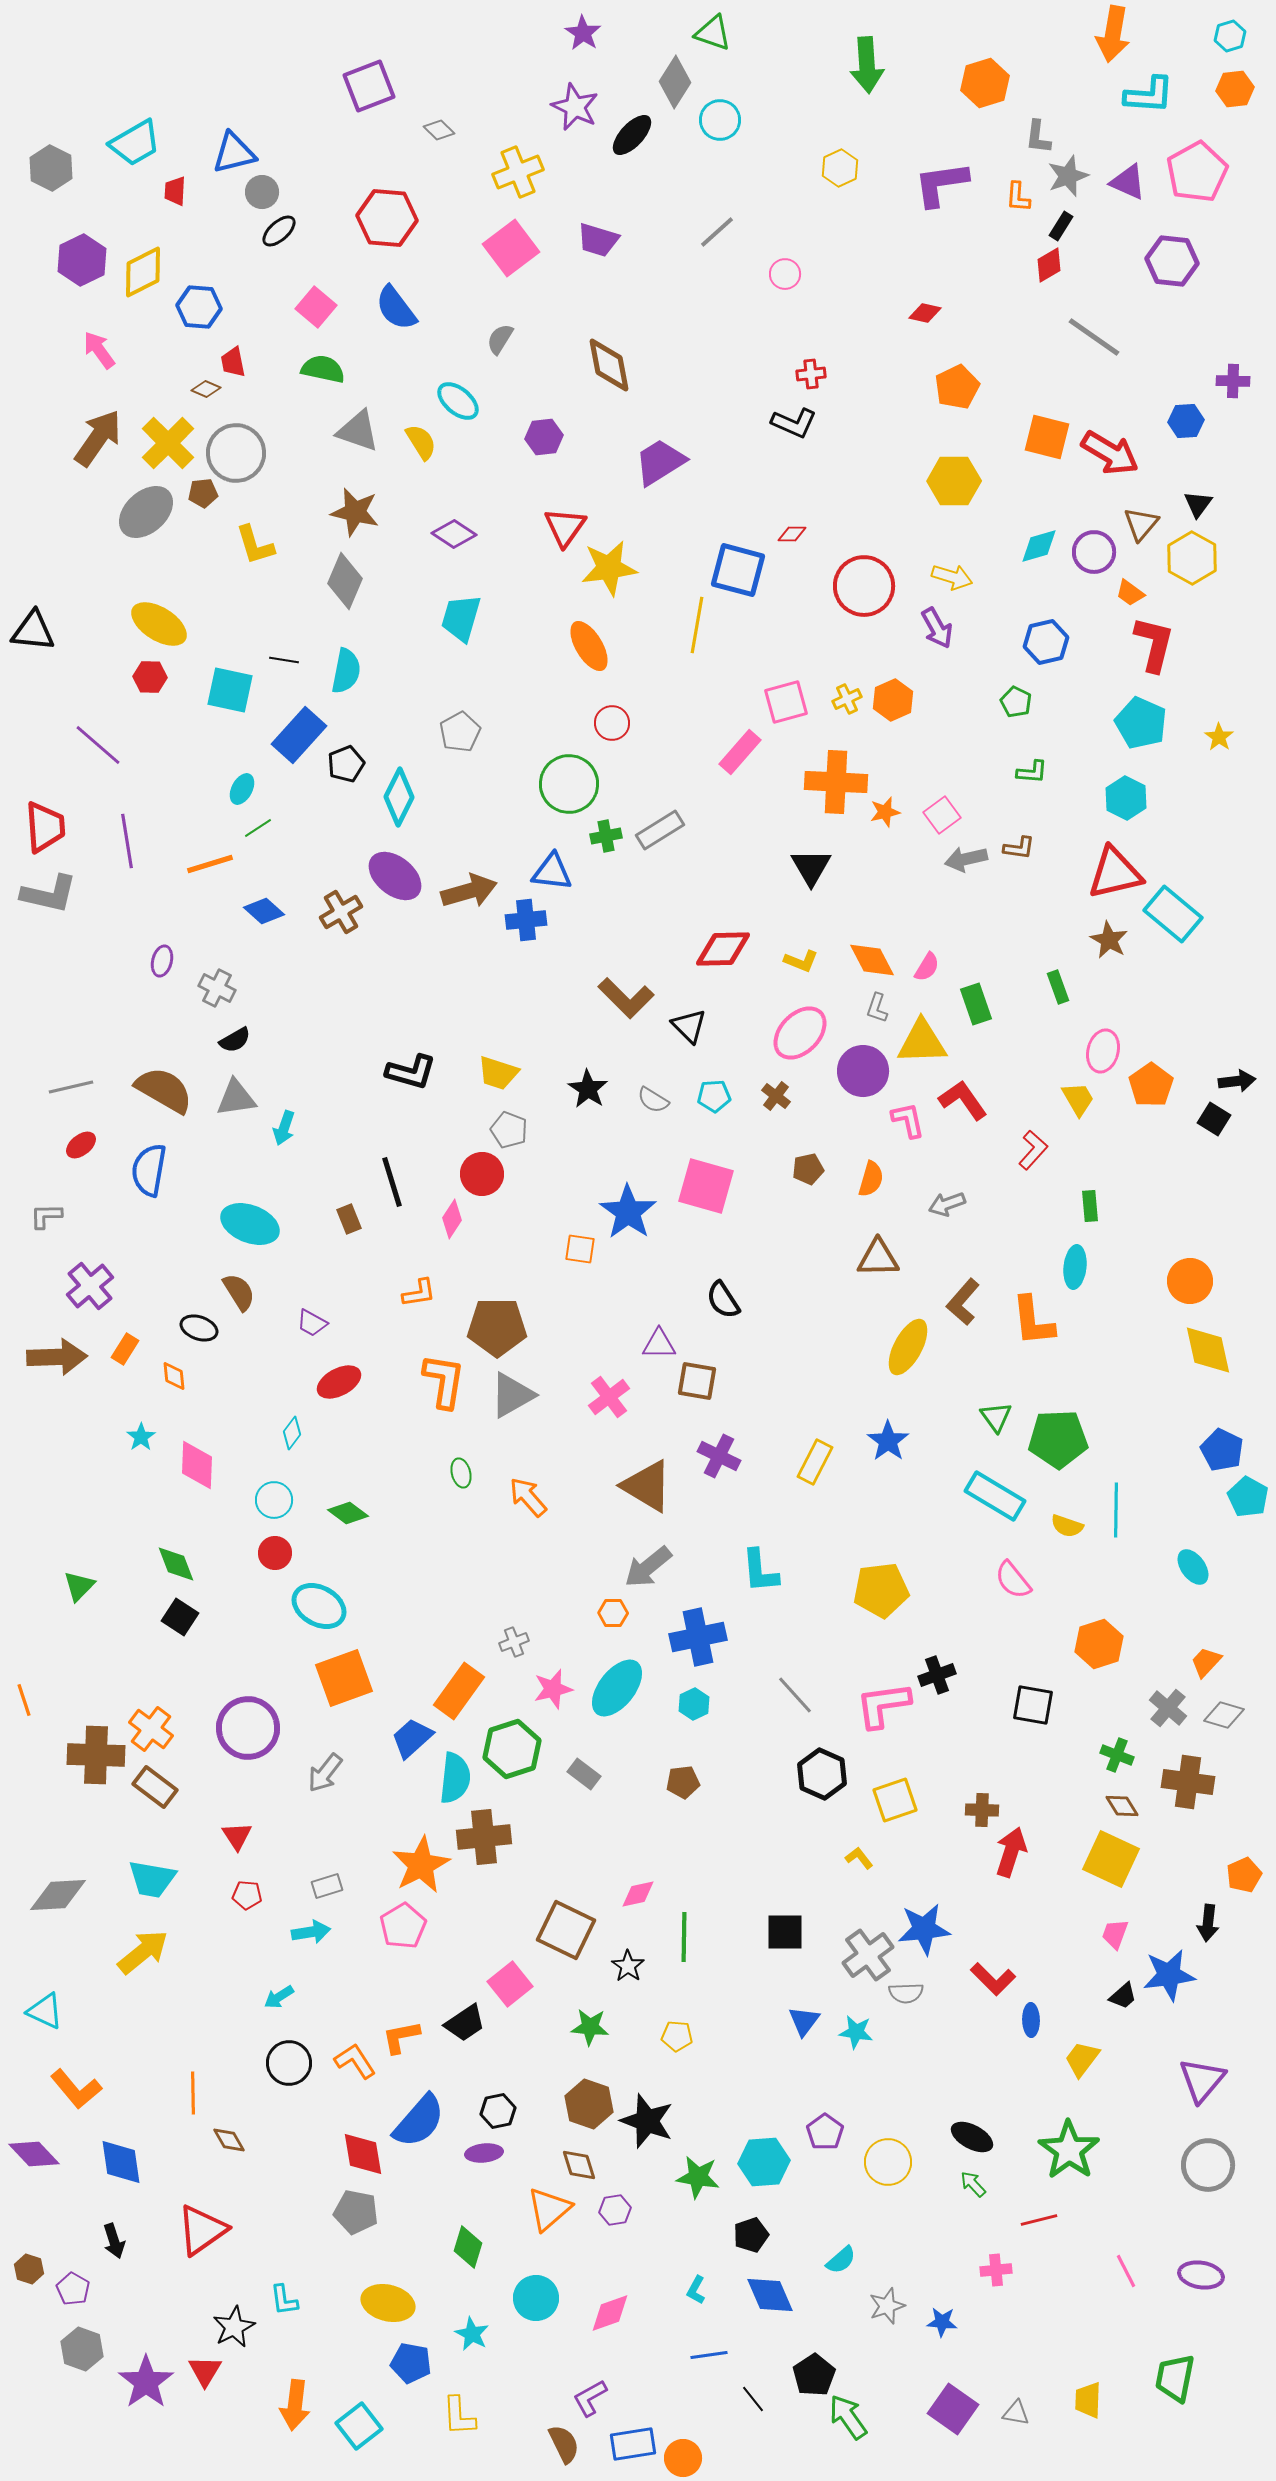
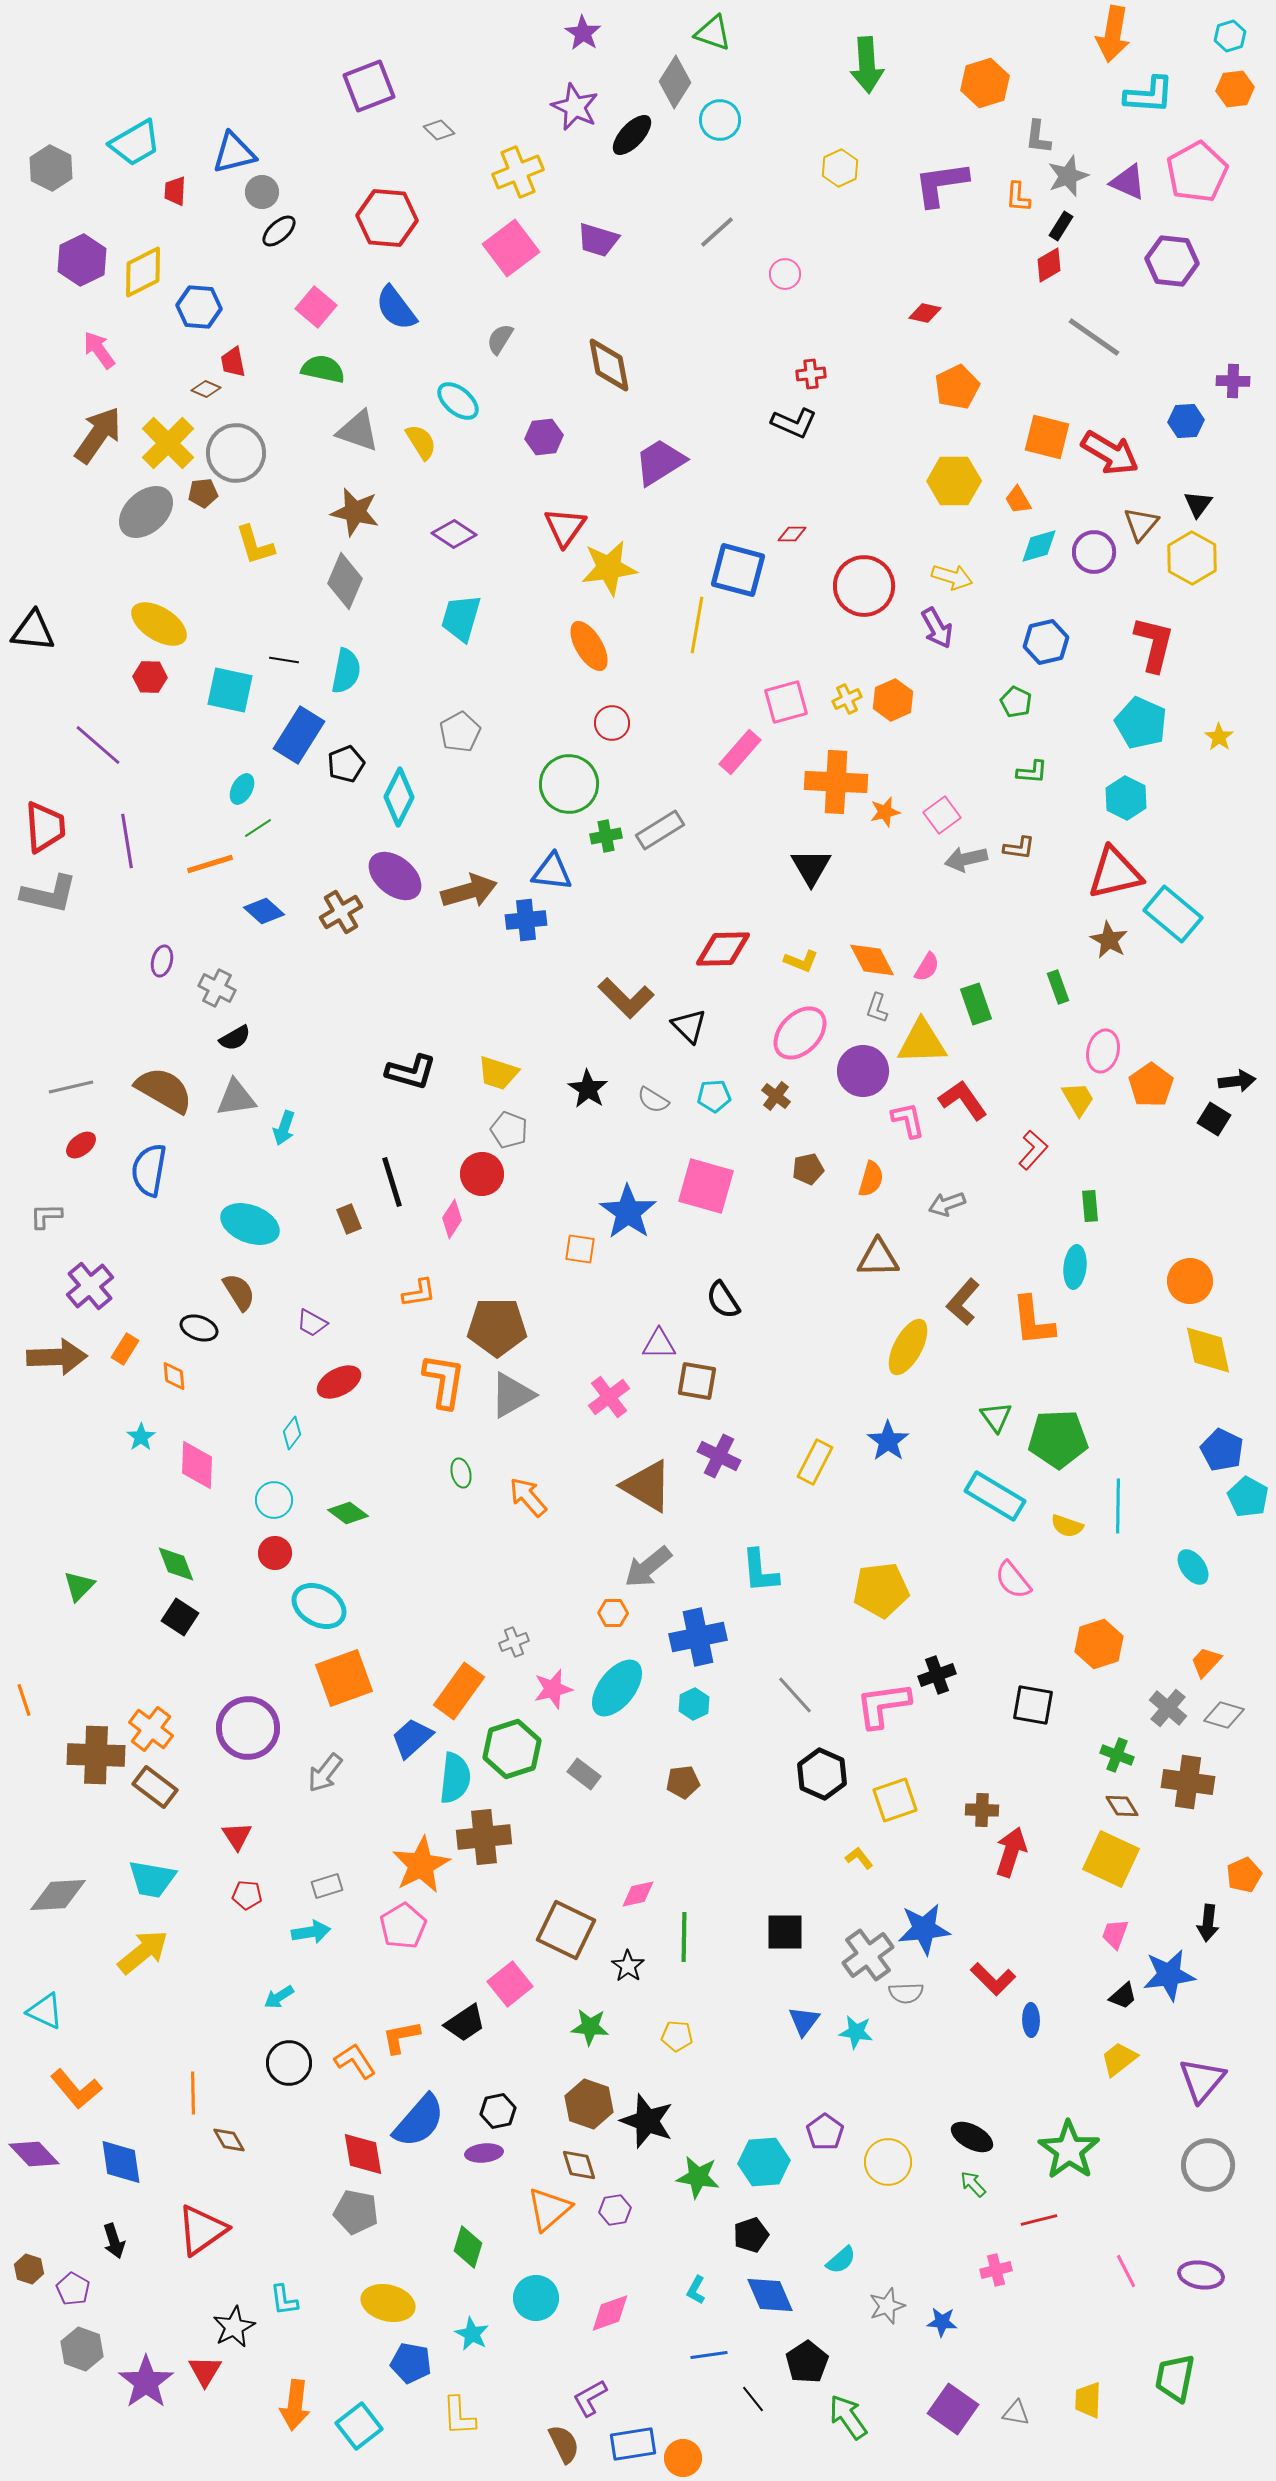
brown arrow at (98, 438): moved 3 px up
orange trapezoid at (1130, 593): moved 112 px left, 93 px up; rotated 24 degrees clockwise
blue rectangle at (299, 735): rotated 10 degrees counterclockwise
black semicircle at (235, 1040): moved 2 px up
cyan line at (1116, 1510): moved 2 px right, 4 px up
yellow trapezoid at (1082, 2059): moved 37 px right; rotated 15 degrees clockwise
pink cross at (996, 2270): rotated 8 degrees counterclockwise
black pentagon at (814, 2375): moved 7 px left, 13 px up
